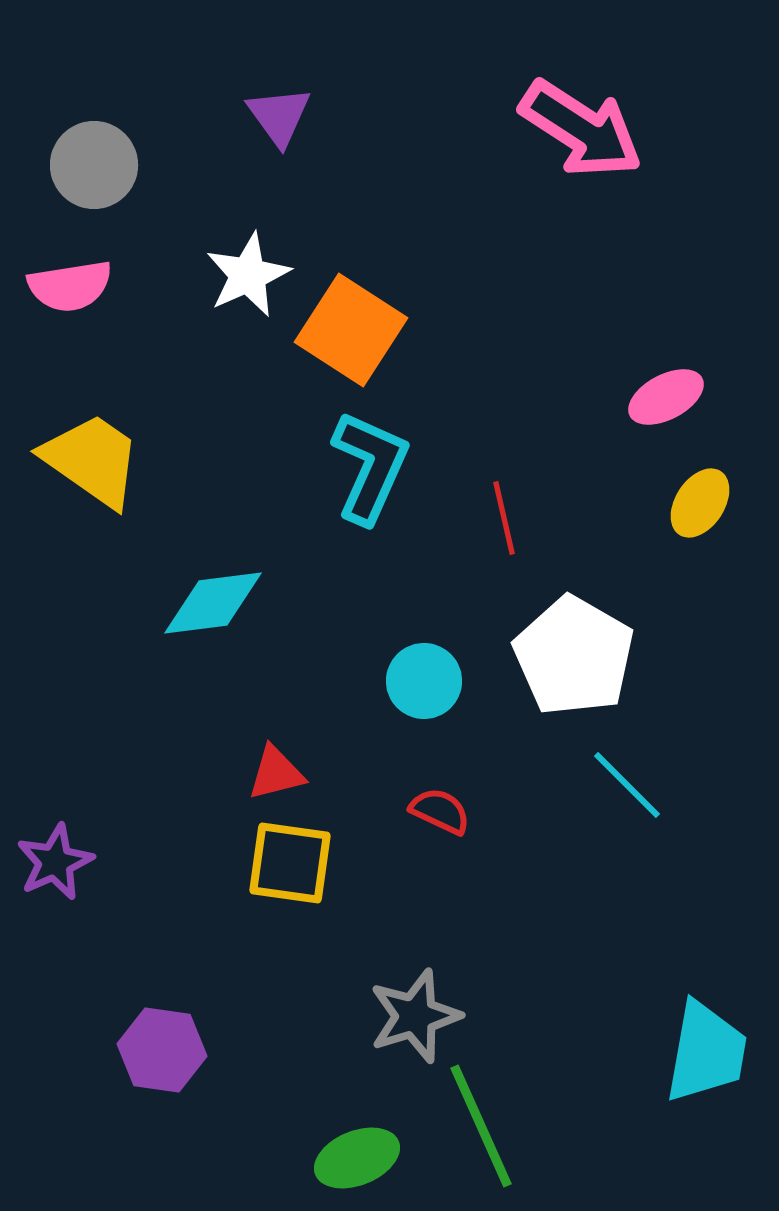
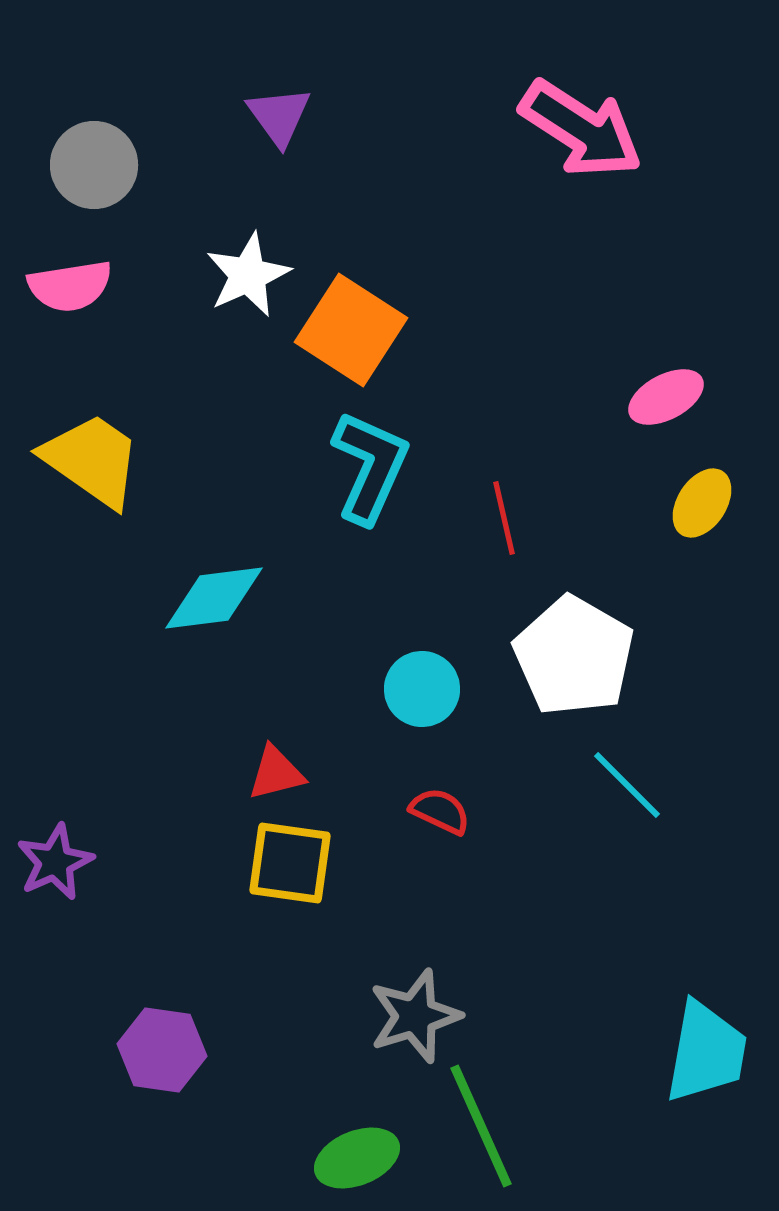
yellow ellipse: moved 2 px right
cyan diamond: moved 1 px right, 5 px up
cyan circle: moved 2 px left, 8 px down
